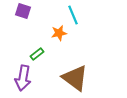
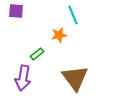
purple square: moved 7 px left; rotated 14 degrees counterclockwise
orange star: moved 2 px down
brown triangle: rotated 16 degrees clockwise
